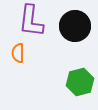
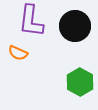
orange semicircle: rotated 66 degrees counterclockwise
green hexagon: rotated 16 degrees counterclockwise
